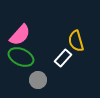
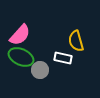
white rectangle: rotated 60 degrees clockwise
gray circle: moved 2 px right, 10 px up
